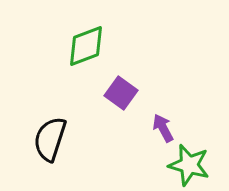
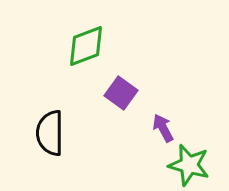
black semicircle: moved 6 px up; rotated 18 degrees counterclockwise
